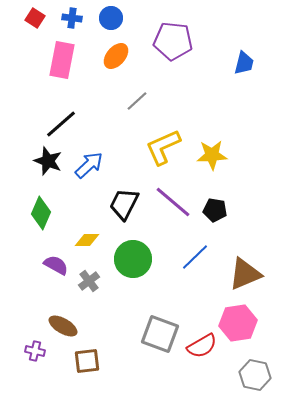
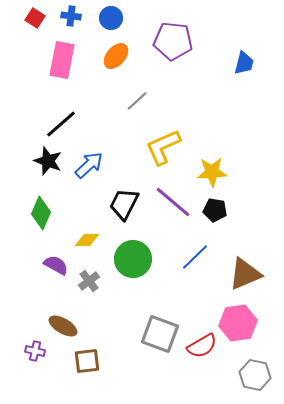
blue cross: moved 1 px left, 2 px up
yellow star: moved 17 px down
